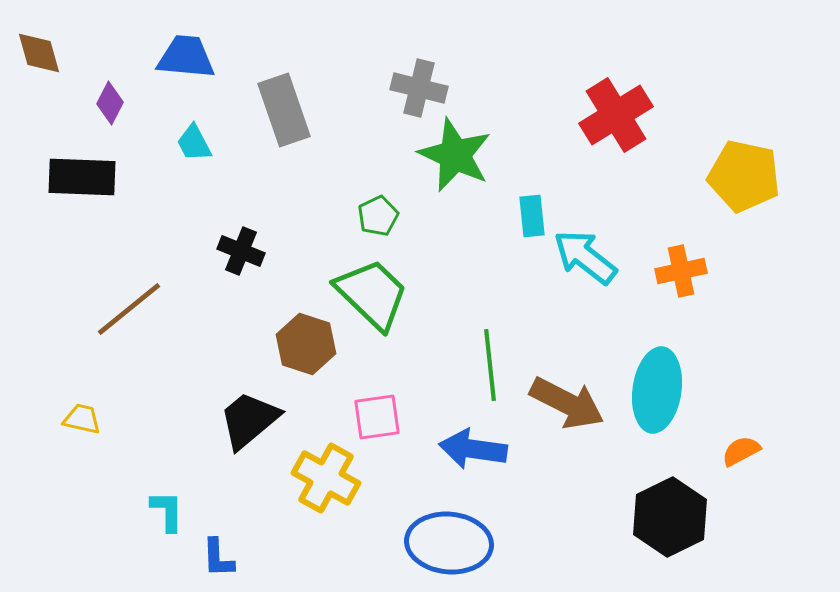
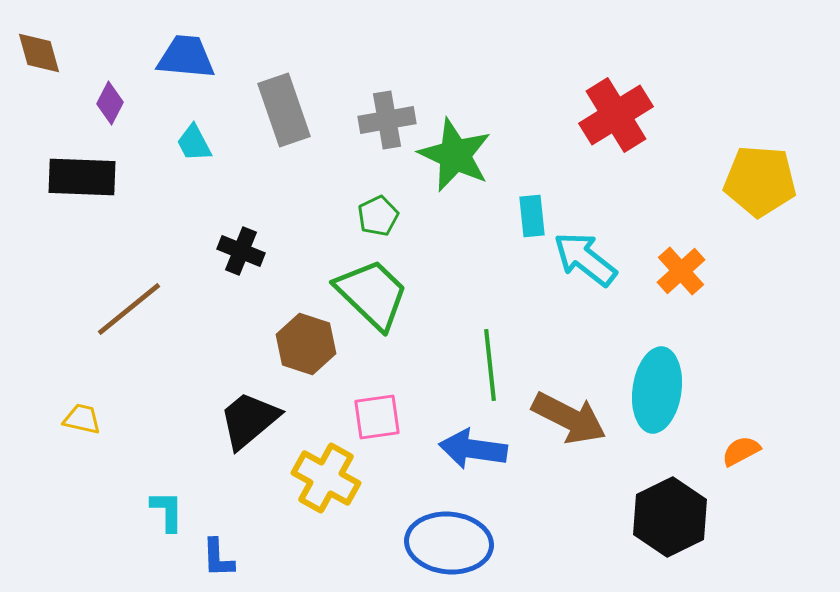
gray cross: moved 32 px left, 32 px down; rotated 24 degrees counterclockwise
yellow pentagon: moved 16 px right, 5 px down; rotated 8 degrees counterclockwise
cyan arrow: moved 2 px down
orange cross: rotated 30 degrees counterclockwise
brown arrow: moved 2 px right, 15 px down
